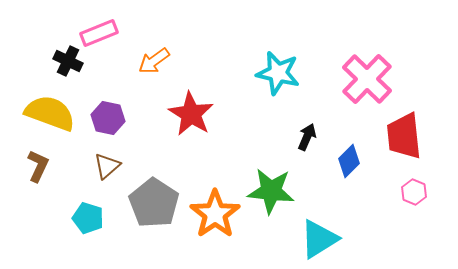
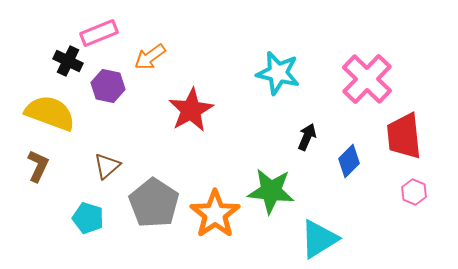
orange arrow: moved 4 px left, 4 px up
red star: moved 4 px up; rotated 12 degrees clockwise
purple hexagon: moved 32 px up
